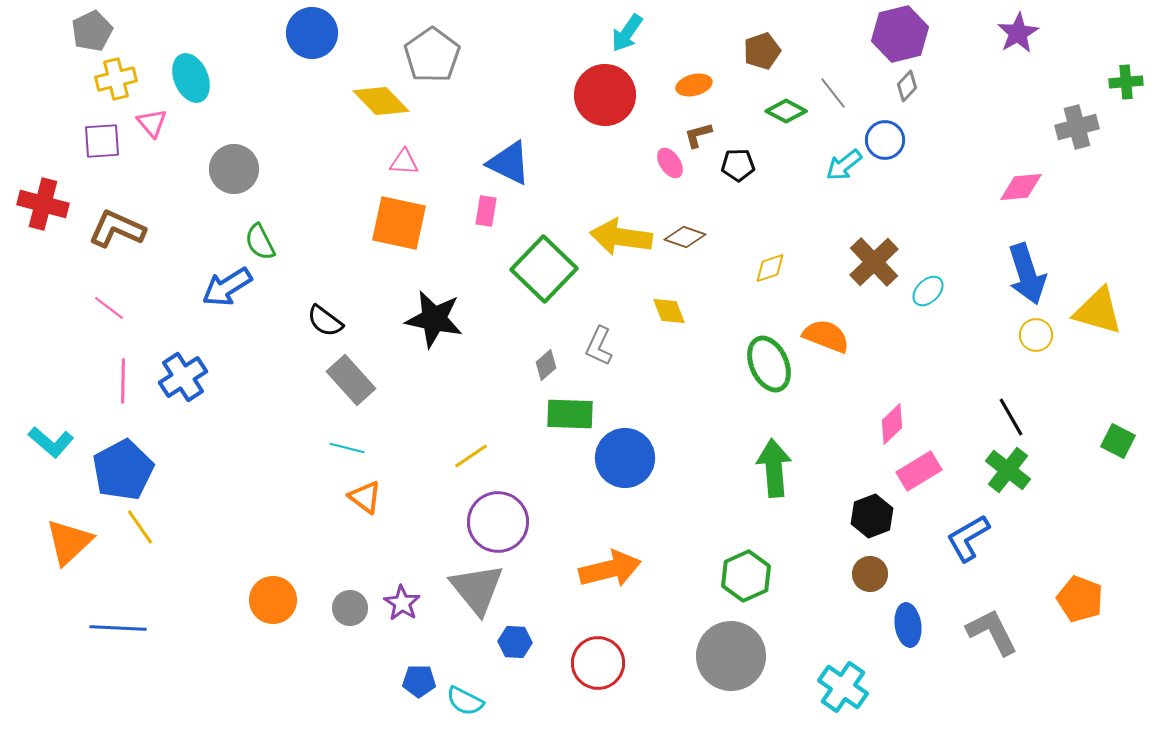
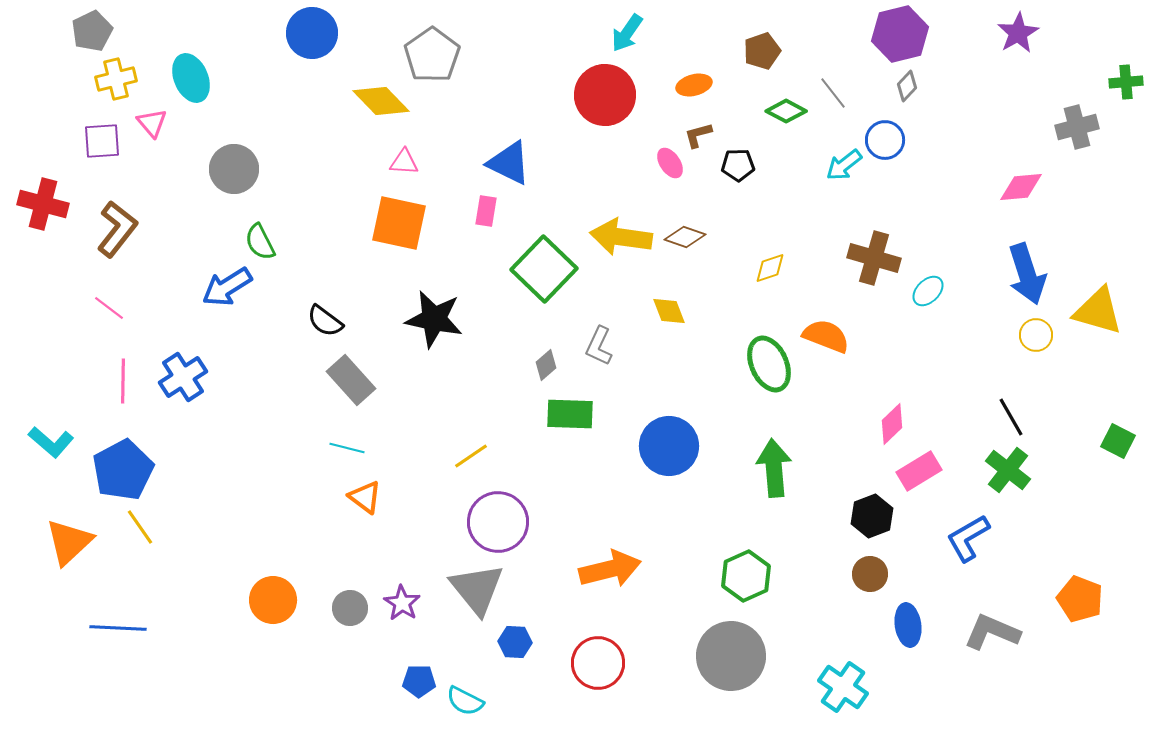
brown L-shape at (117, 229): rotated 104 degrees clockwise
brown cross at (874, 262): moved 4 px up; rotated 30 degrees counterclockwise
blue circle at (625, 458): moved 44 px right, 12 px up
gray L-shape at (992, 632): rotated 40 degrees counterclockwise
